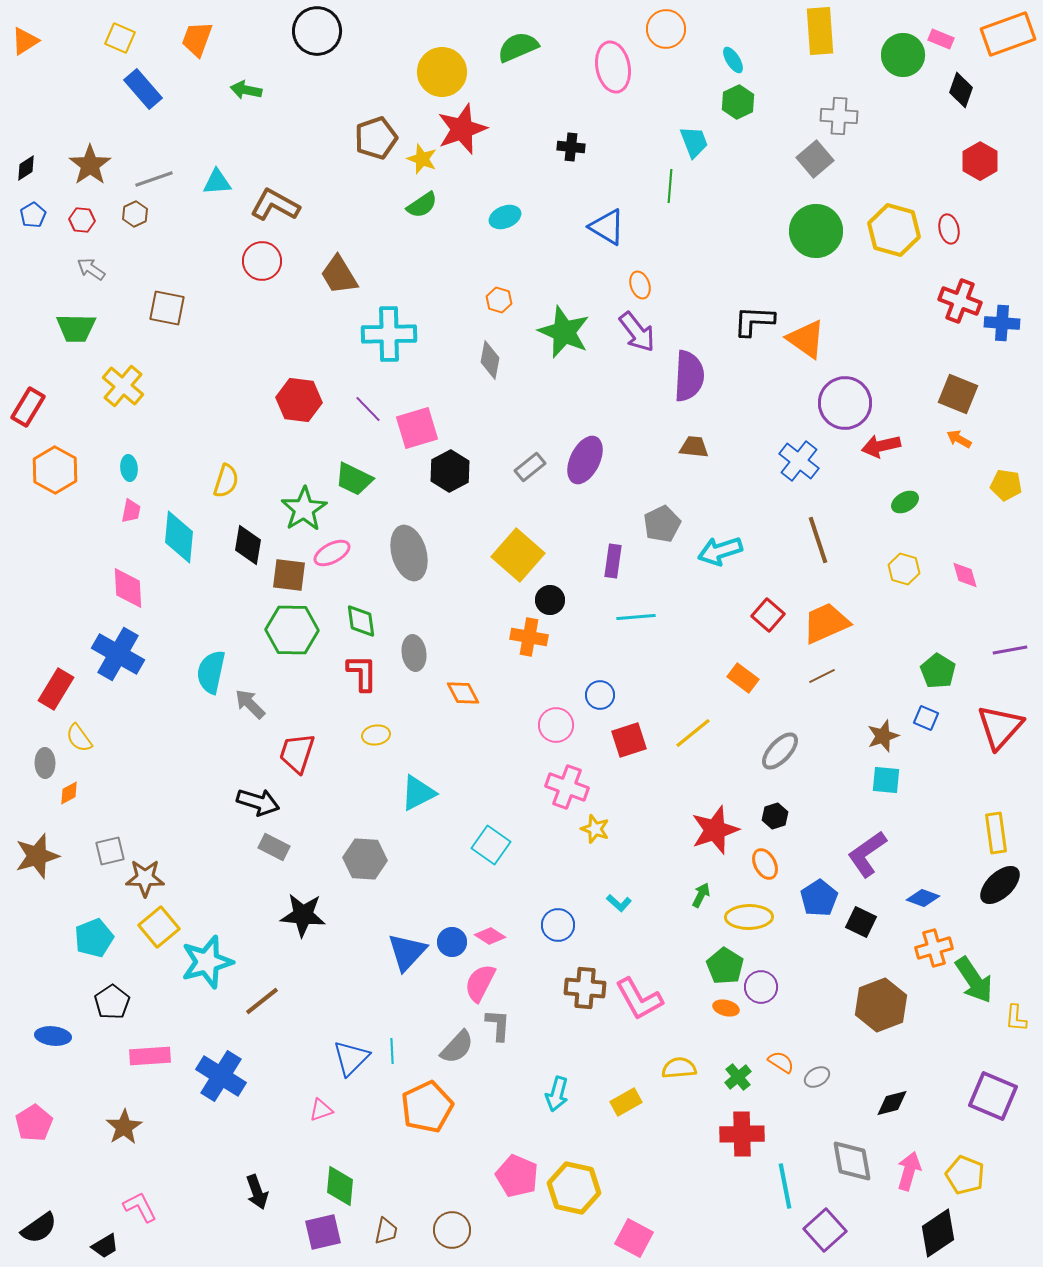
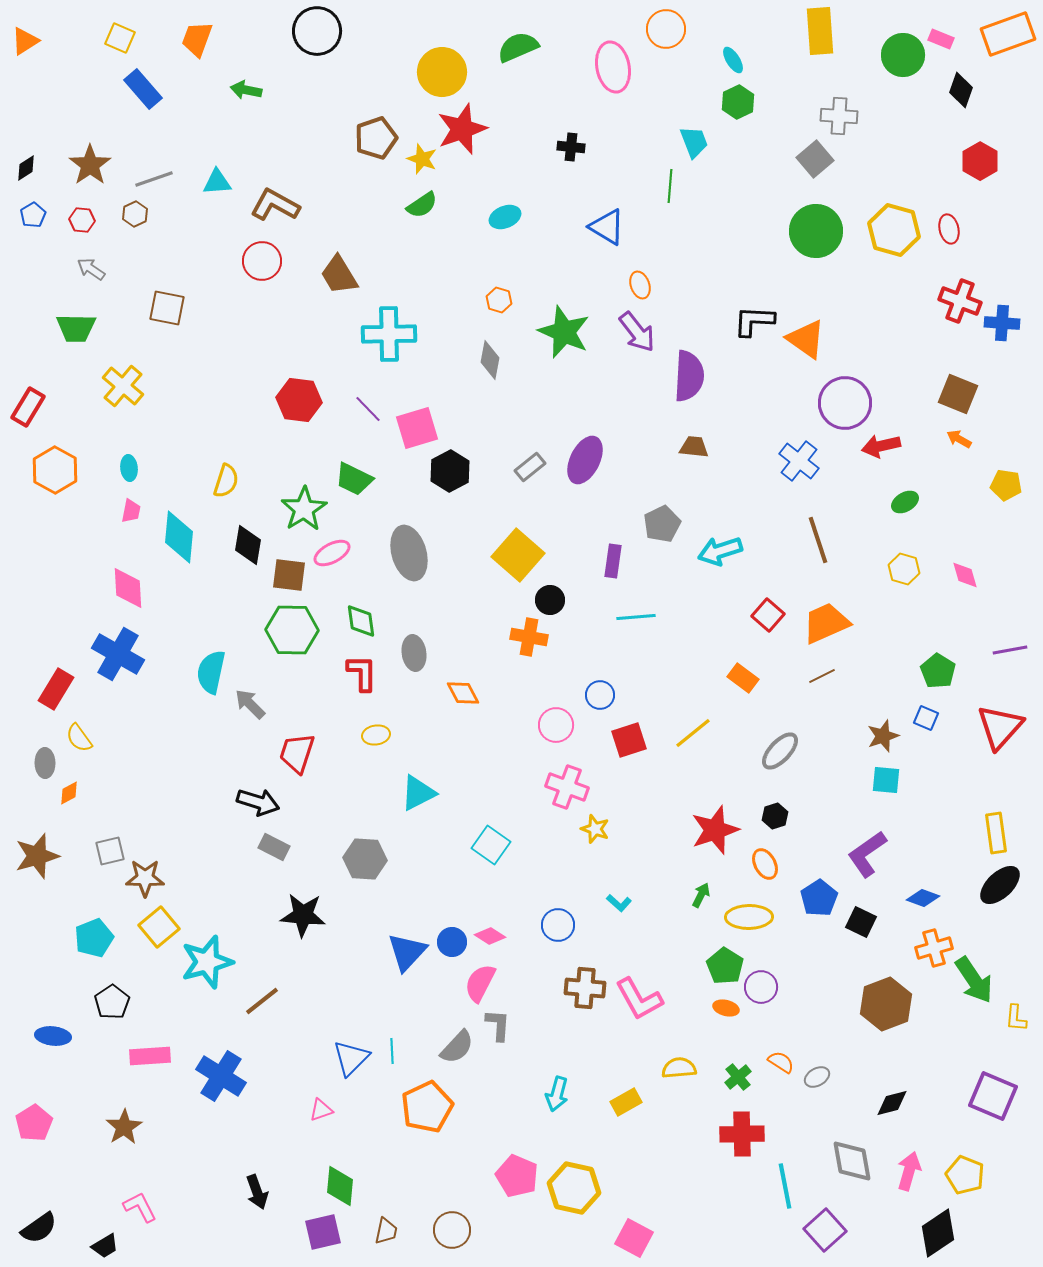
brown hexagon at (881, 1005): moved 5 px right, 1 px up
